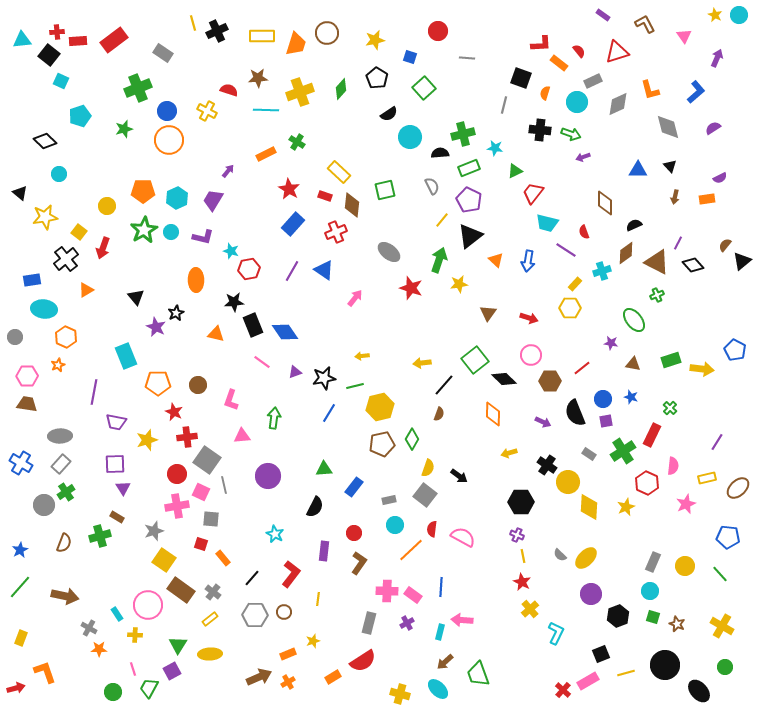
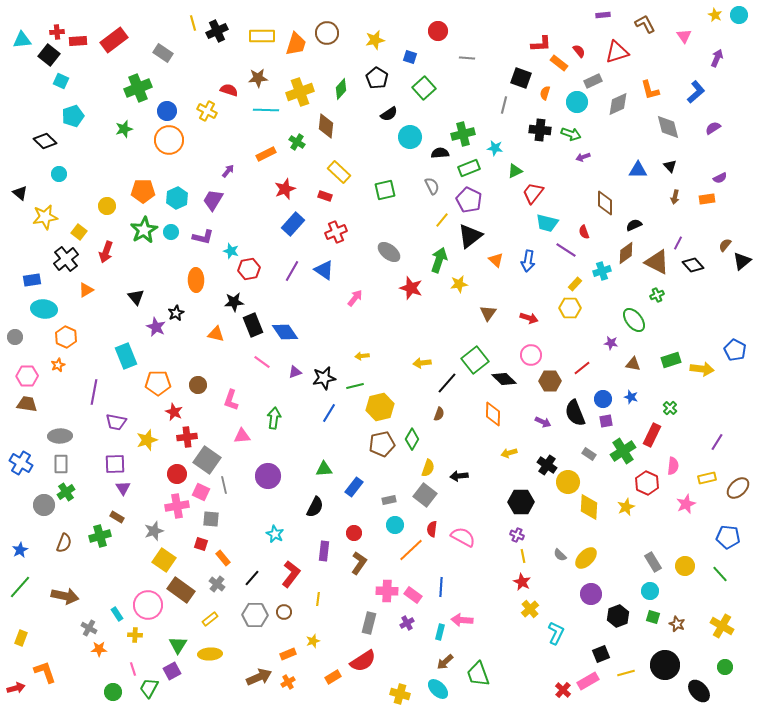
purple rectangle at (603, 15): rotated 40 degrees counterclockwise
cyan pentagon at (80, 116): moved 7 px left
red star at (289, 189): moved 4 px left; rotated 20 degrees clockwise
brown diamond at (352, 205): moved 26 px left, 79 px up
red arrow at (103, 248): moved 3 px right, 4 px down
black line at (444, 385): moved 3 px right, 2 px up
gray rectangle at (61, 464): rotated 42 degrees counterclockwise
black arrow at (459, 476): rotated 138 degrees clockwise
gray rectangle at (653, 562): rotated 54 degrees counterclockwise
gray cross at (213, 592): moved 4 px right, 8 px up
